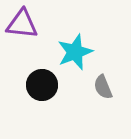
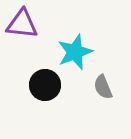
black circle: moved 3 px right
